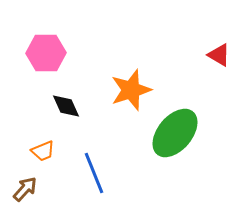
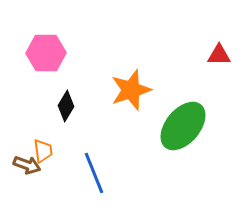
red triangle: rotated 30 degrees counterclockwise
black diamond: rotated 56 degrees clockwise
green ellipse: moved 8 px right, 7 px up
orange trapezoid: rotated 75 degrees counterclockwise
brown arrow: moved 2 px right, 24 px up; rotated 68 degrees clockwise
